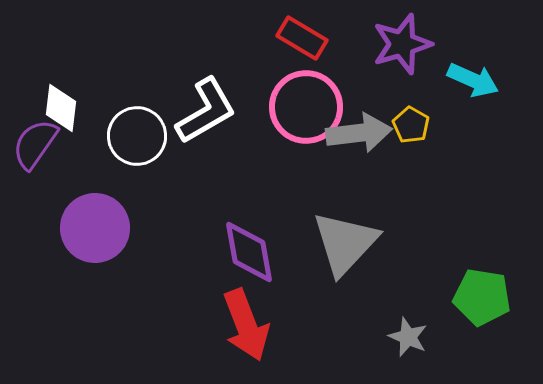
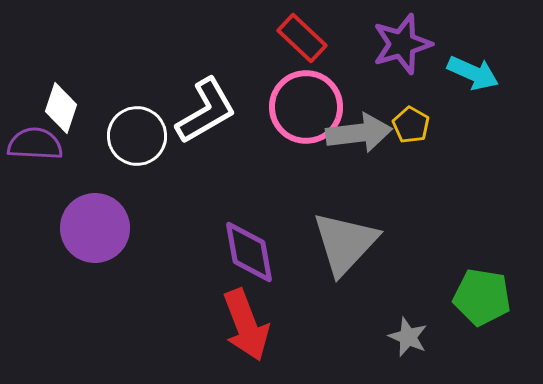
red rectangle: rotated 12 degrees clockwise
cyan arrow: moved 7 px up
white diamond: rotated 12 degrees clockwise
purple semicircle: rotated 58 degrees clockwise
